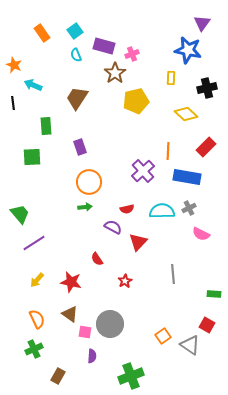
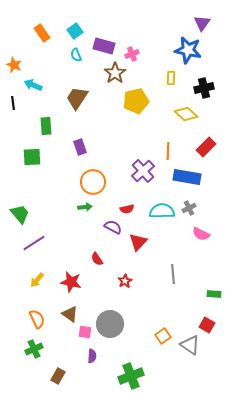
black cross at (207, 88): moved 3 px left
orange circle at (89, 182): moved 4 px right
